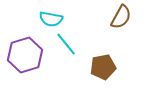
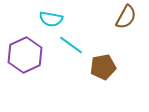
brown semicircle: moved 5 px right
cyan line: moved 5 px right, 1 px down; rotated 15 degrees counterclockwise
purple hexagon: rotated 8 degrees counterclockwise
